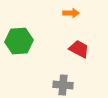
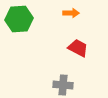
green hexagon: moved 22 px up
red trapezoid: moved 1 px left, 1 px up
